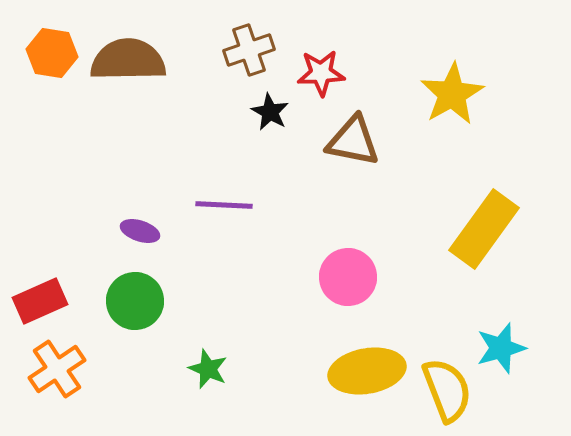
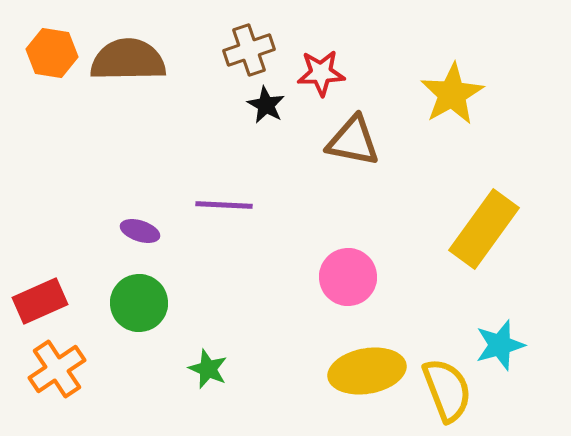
black star: moved 4 px left, 7 px up
green circle: moved 4 px right, 2 px down
cyan star: moved 1 px left, 3 px up
